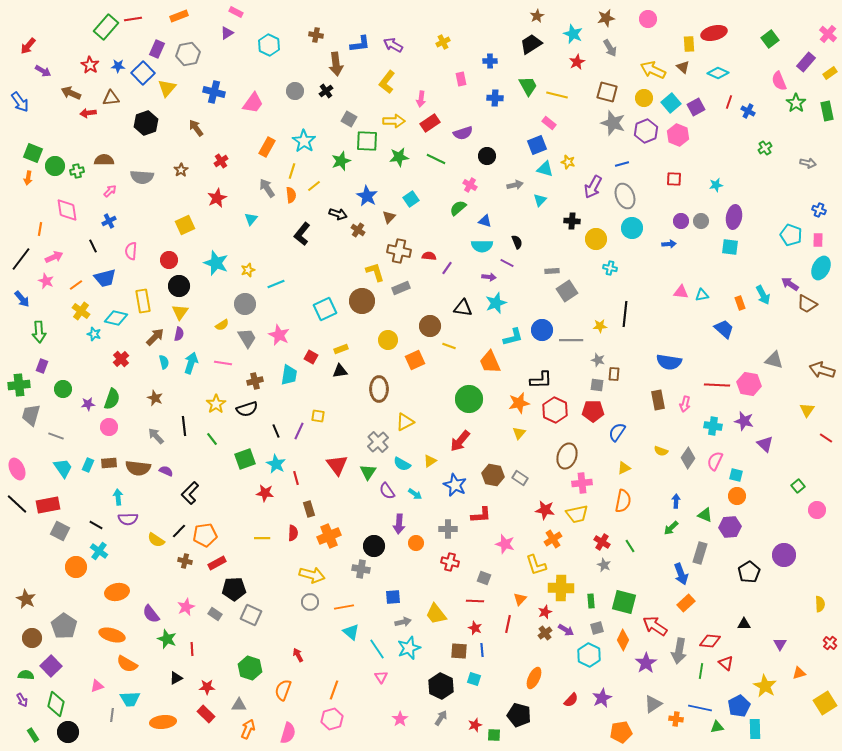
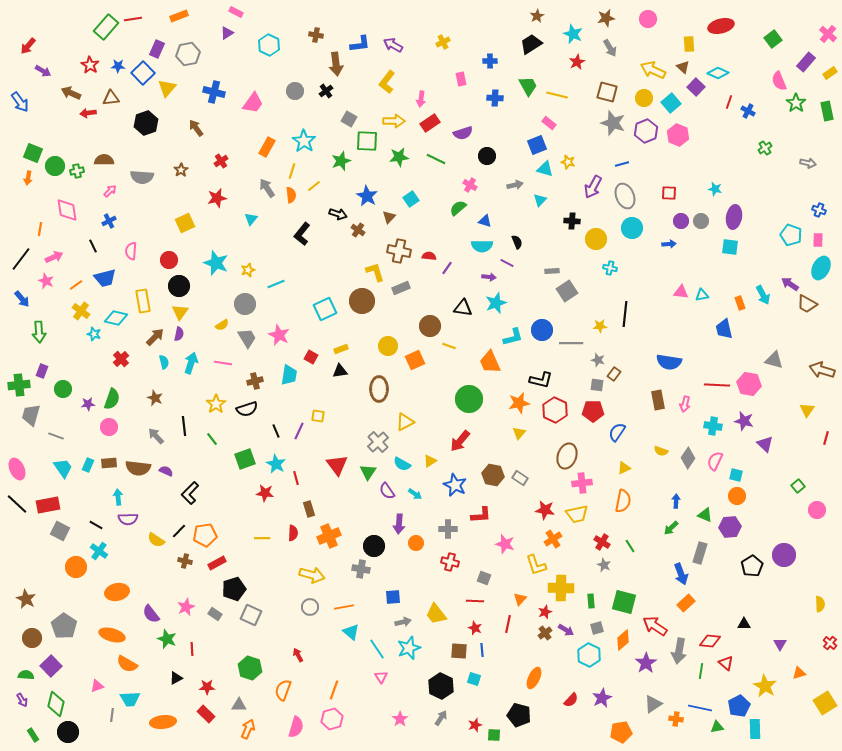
red ellipse at (714, 33): moved 7 px right, 7 px up
green square at (770, 39): moved 3 px right
purple square at (696, 107): moved 20 px up; rotated 18 degrees counterclockwise
red square at (674, 179): moved 5 px left, 14 px down
cyan star at (716, 185): moved 1 px left, 4 px down; rotated 24 degrees clockwise
red star at (217, 198): rotated 12 degrees clockwise
yellow square at (185, 225): moved 2 px up
blue trapezoid at (724, 329): rotated 145 degrees counterclockwise
yellow circle at (388, 340): moved 6 px down
gray line at (571, 340): moved 3 px down
purple rectangle at (42, 366): moved 5 px down
brown rectangle at (614, 374): rotated 32 degrees clockwise
black L-shape at (541, 380): rotated 15 degrees clockwise
red line at (826, 438): rotated 72 degrees clockwise
black pentagon at (749, 572): moved 3 px right, 6 px up
black pentagon at (234, 589): rotated 15 degrees counterclockwise
gray circle at (310, 602): moved 5 px down
orange diamond at (623, 640): rotated 25 degrees clockwise
pink semicircle at (288, 733): moved 8 px right, 6 px up
